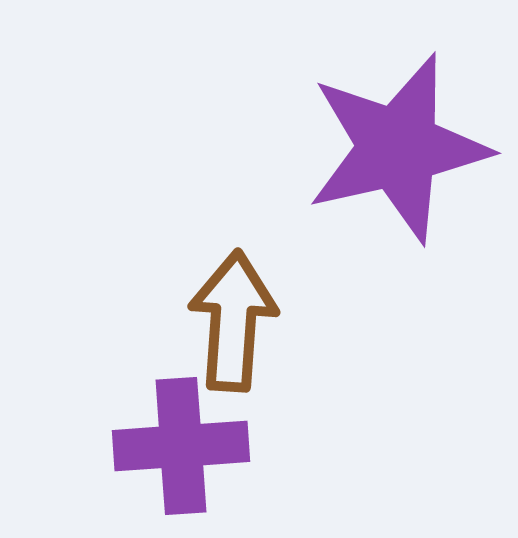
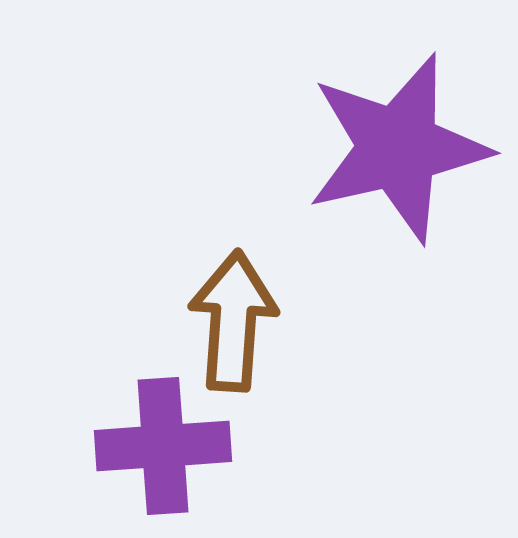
purple cross: moved 18 px left
